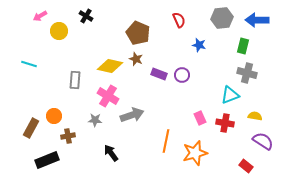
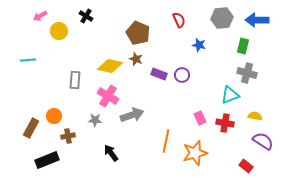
cyan line: moved 1 px left, 4 px up; rotated 21 degrees counterclockwise
